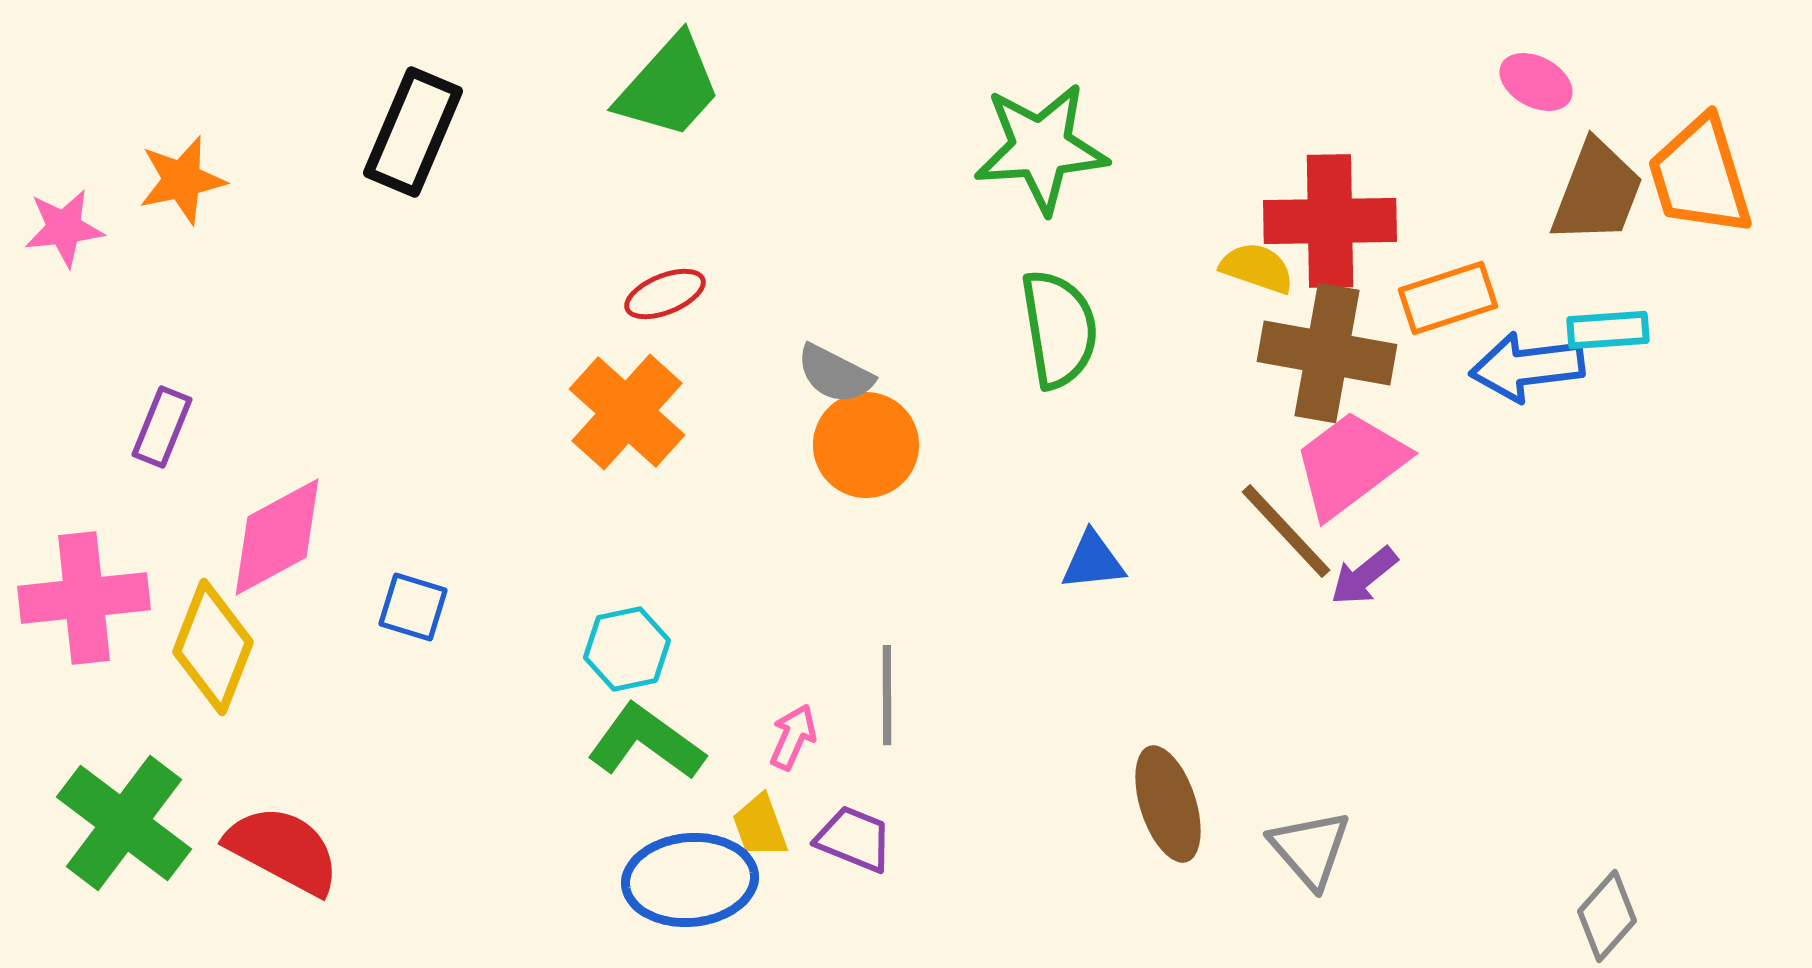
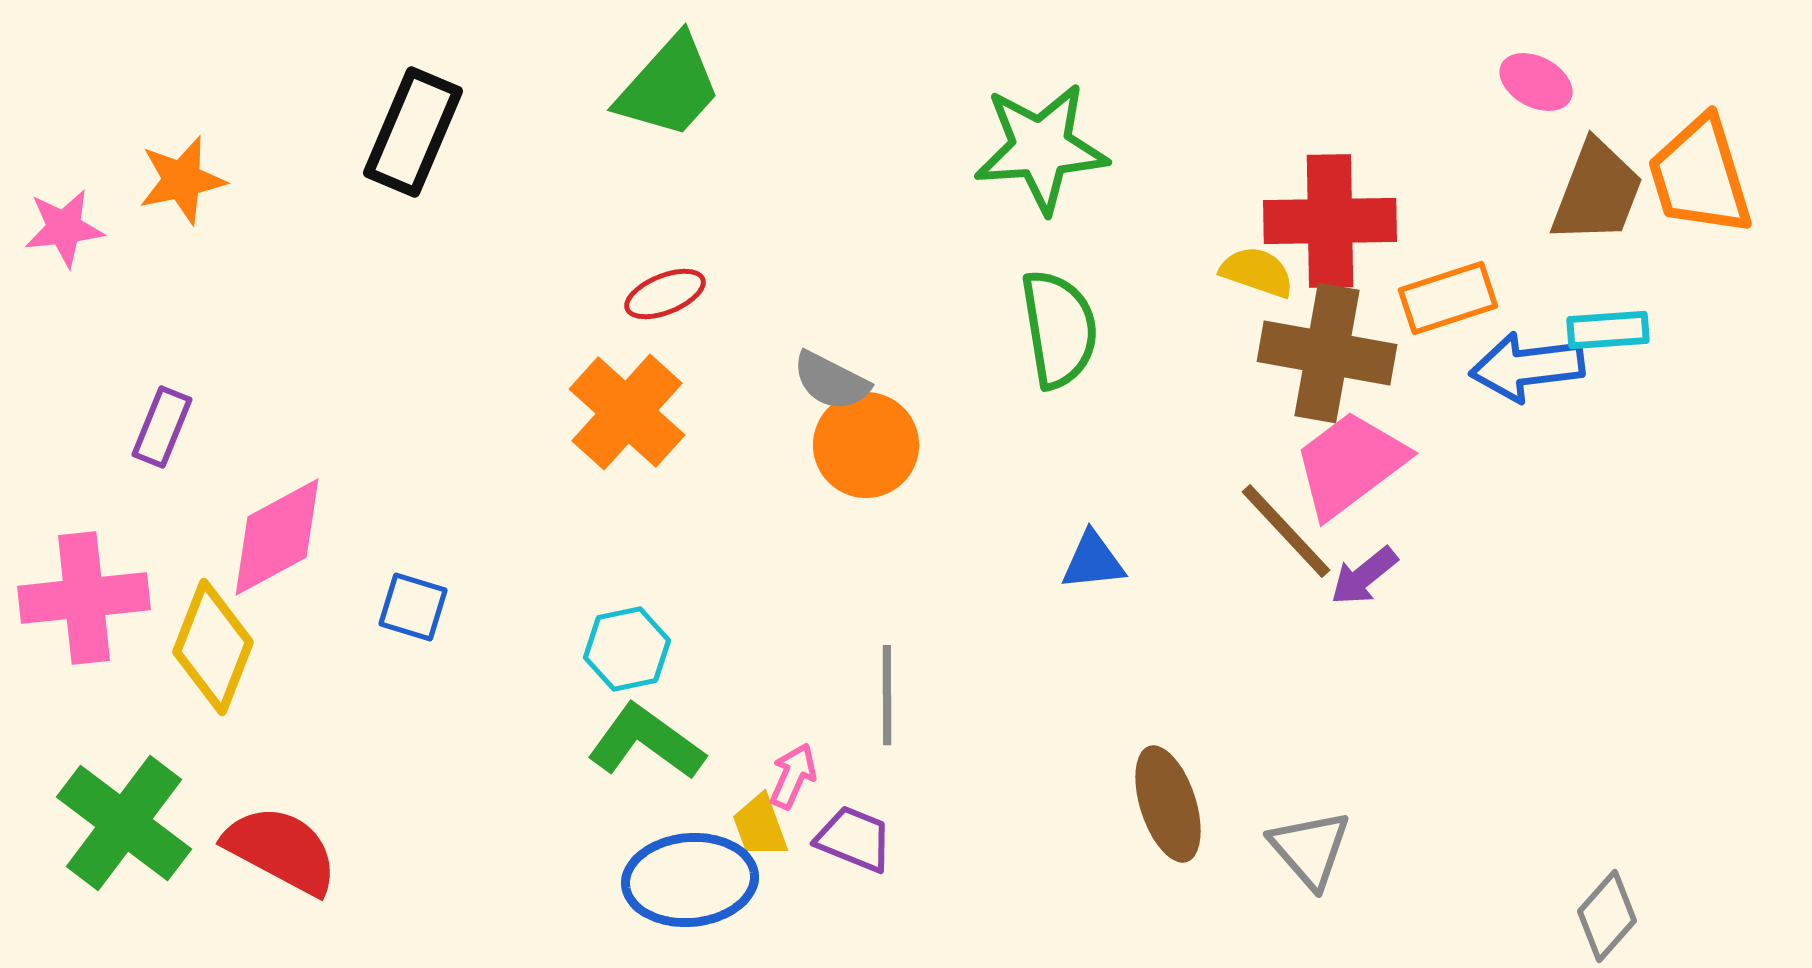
yellow semicircle: moved 4 px down
gray semicircle: moved 4 px left, 7 px down
pink arrow: moved 39 px down
red semicircle: moved 2 px left
